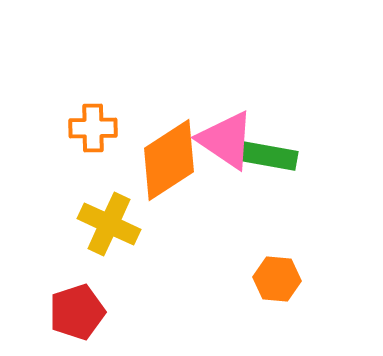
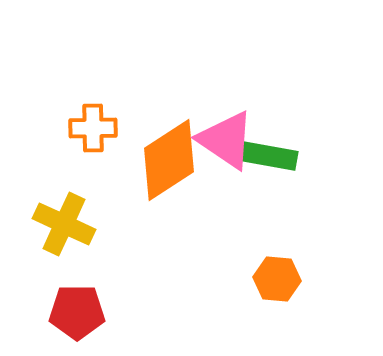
yellow cross: moved 45 px left
red pentagon: rotated 18 degrees clockwise
